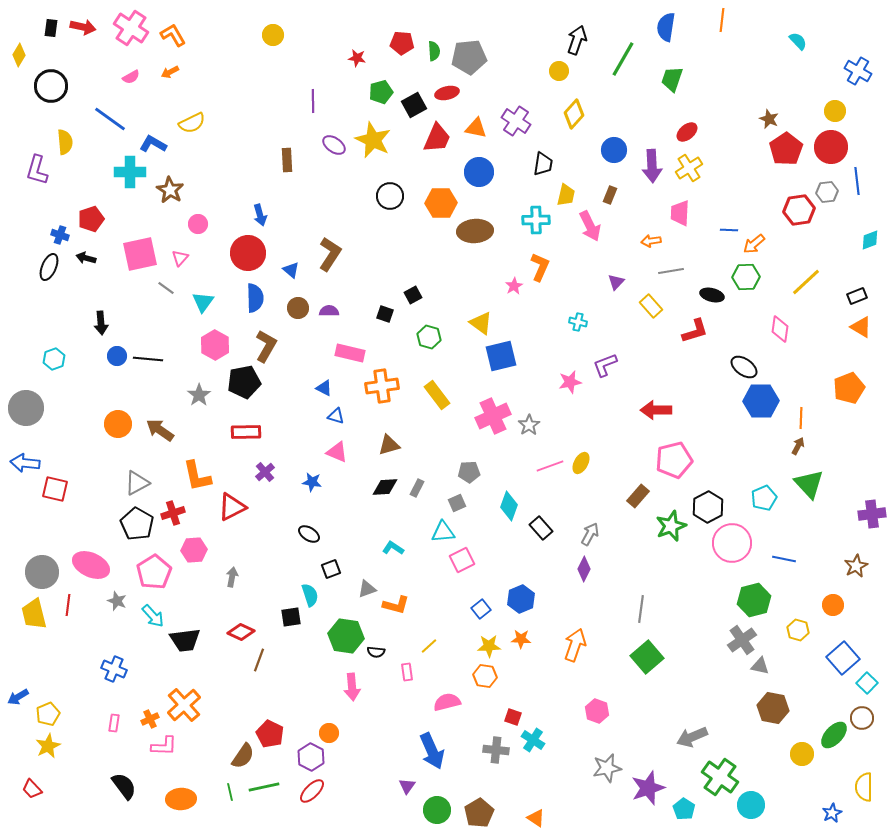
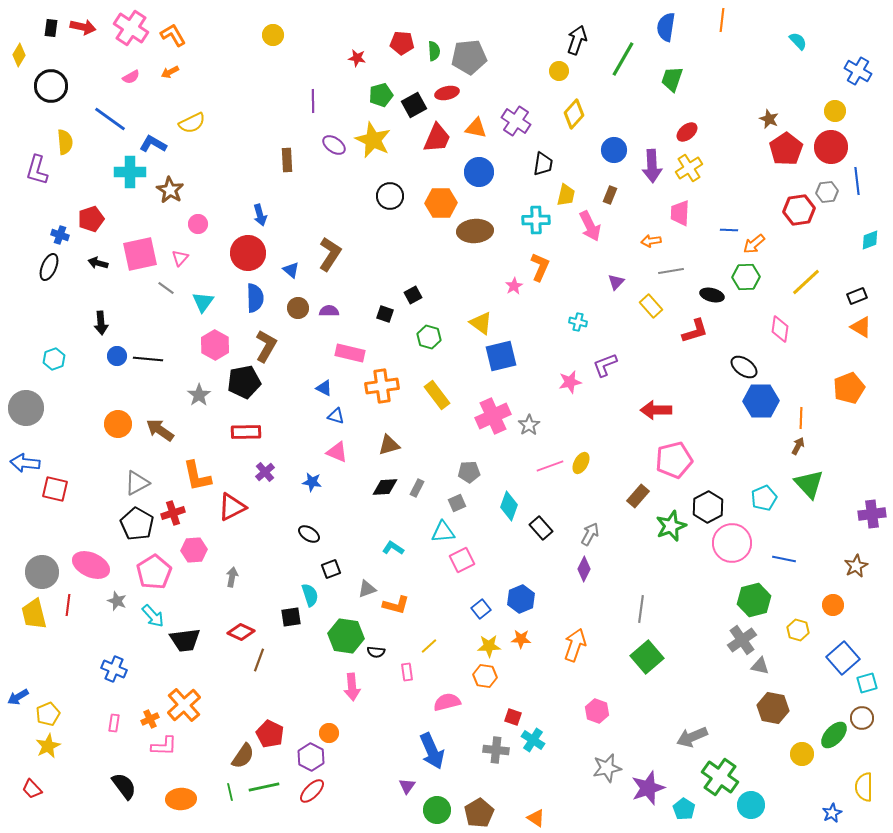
green pentagon at (381, 92): moved 3 px down
black arrow at (86, 258): moved 12 px right, 5 px down
cyan square at (867, 683): rotated 30 degrees clockwise
